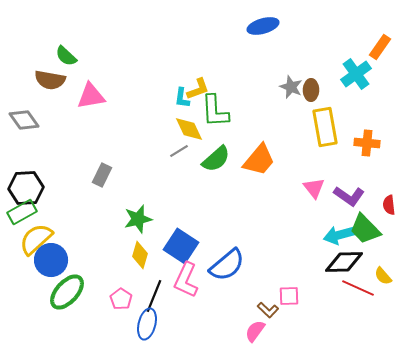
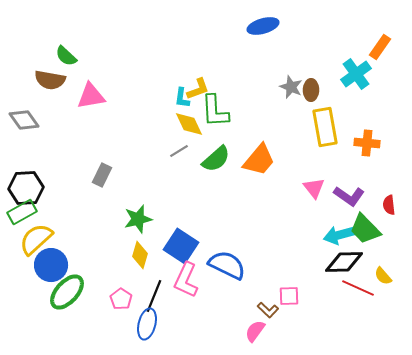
yellow diamond at (189, 129): moved 5 px up
blue circle at (51, 260): moved 5 px down
blue semicircle at (227, 265): rotated 114 degrees counterclockwise
